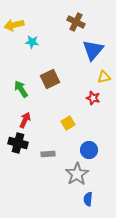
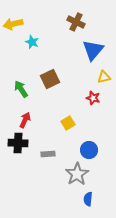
yellow arrow: moved 1 px left, 1 px up
cyan star: rotated 16 degrees clockwise
black cross: rotated 12 degrees counterclockwise
